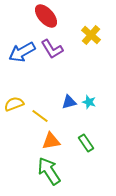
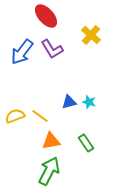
blue arrow: rotated 24 degrees counterclockwise
yellow semicircle: moved 1 px right, 12 px down
green arrow: rotated 60 degrees clockwise
